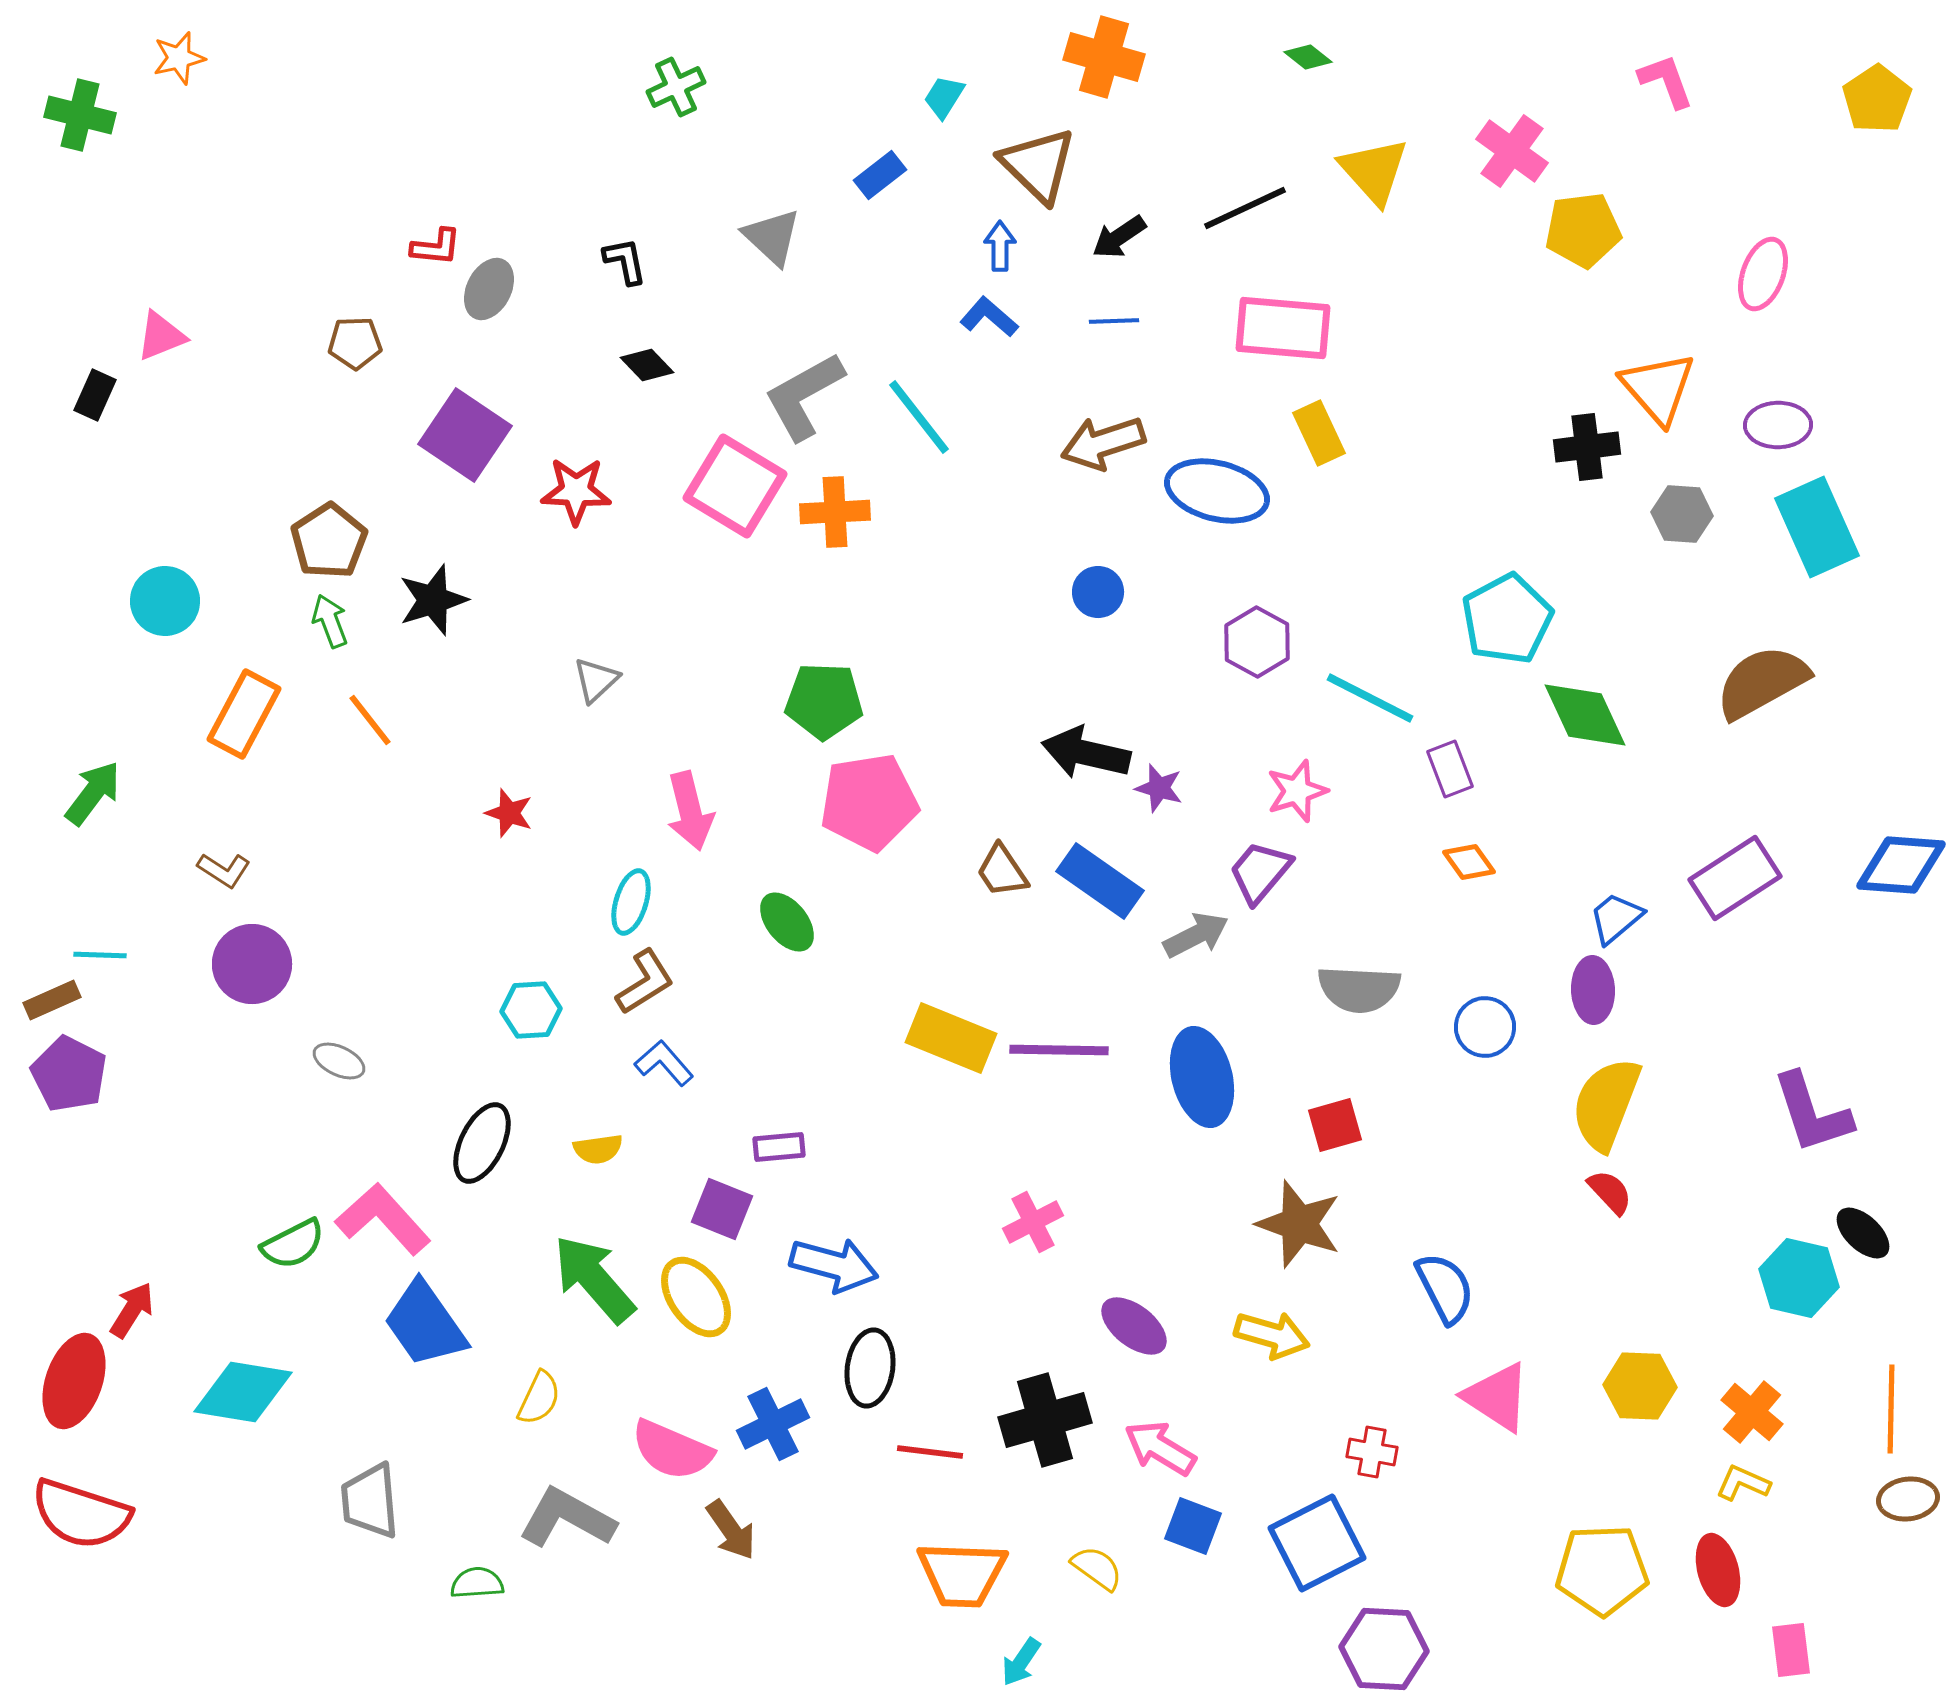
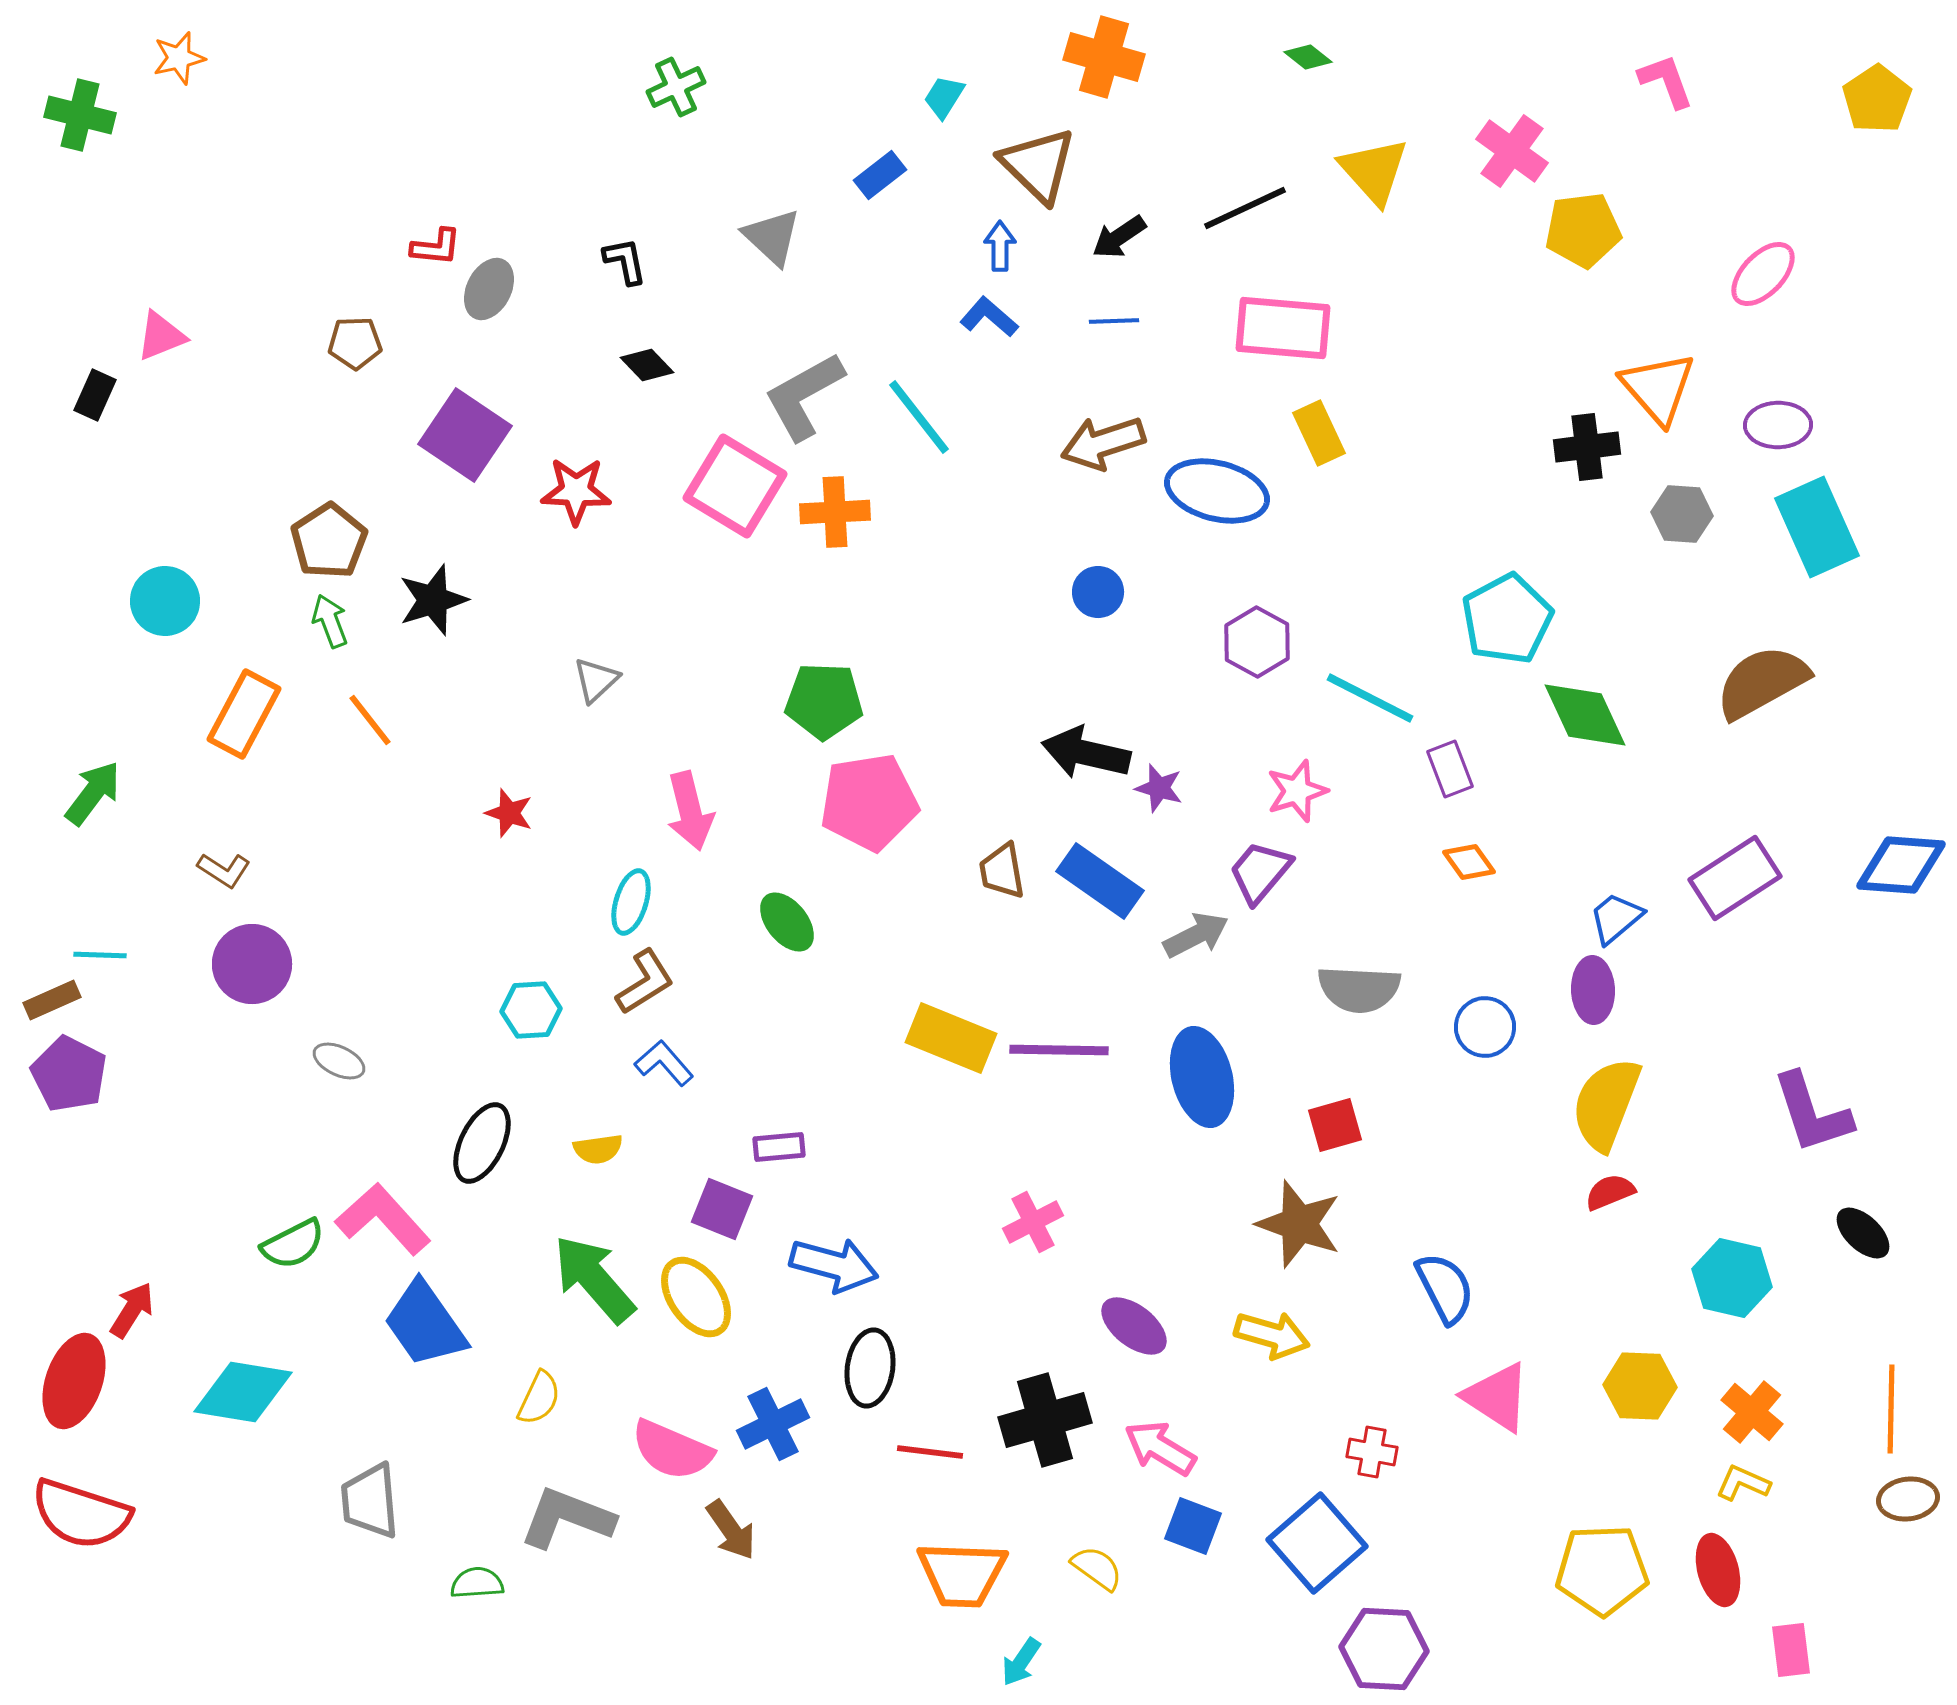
pink ellipse at (1763, 274): rotated 24 degrees clockwise
brown trapezoid at (1002, 871): rotated 24 degrees clockwise
red semicircle at (1610, 1192): rotated 69 degrees counterclockwise
cyan hexagon at (1799, 1278): moved 67 px left
gray L-shape at (567, 1518): rotated 8 degrees counterclockwise
blue square at (1317, 1543): rotated 14 degrees counterclockwise
